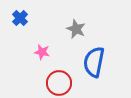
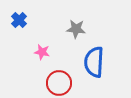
blue cross: moved 1 px left, 2 px down
gray star: rotated 18 degrees counterclockwise
blue semicircle: rotated 8 degrees counterclockwise
